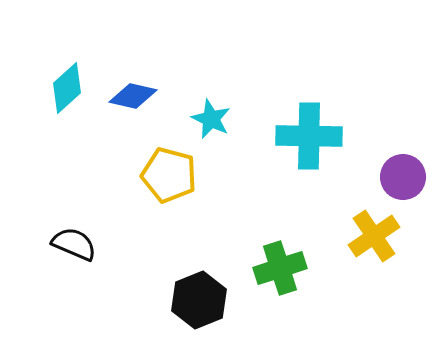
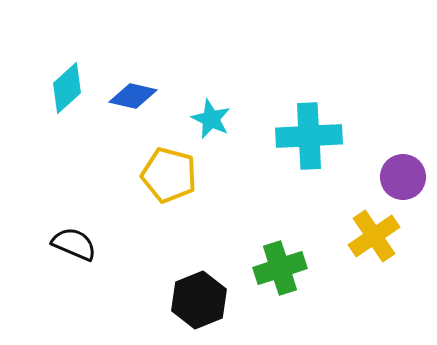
cyan cross: rotated 4 degrees counterclockwise
